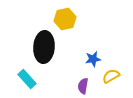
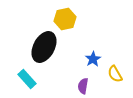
black ellipse: rotated 24 degrees clockwise
blue star: rotated 21 degrees counterclockwise
yellow semicircle: moved 4 px right, 2 px up; rotated 90 degrees counterclockwise
